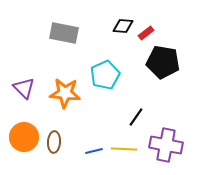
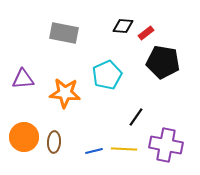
cyan pentagon: moved 2 px right
purple triangle: moved 1 px left, 9 px up; rotated 50 degrees counterclockwise
